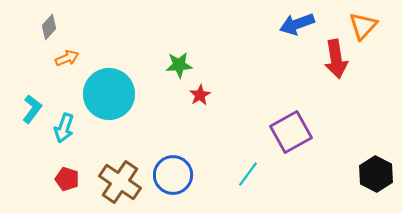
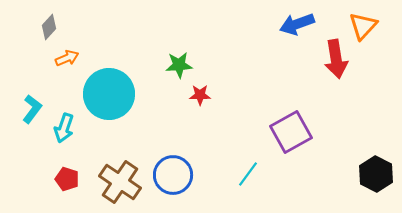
red star: rotated 30 degrees clockwise
